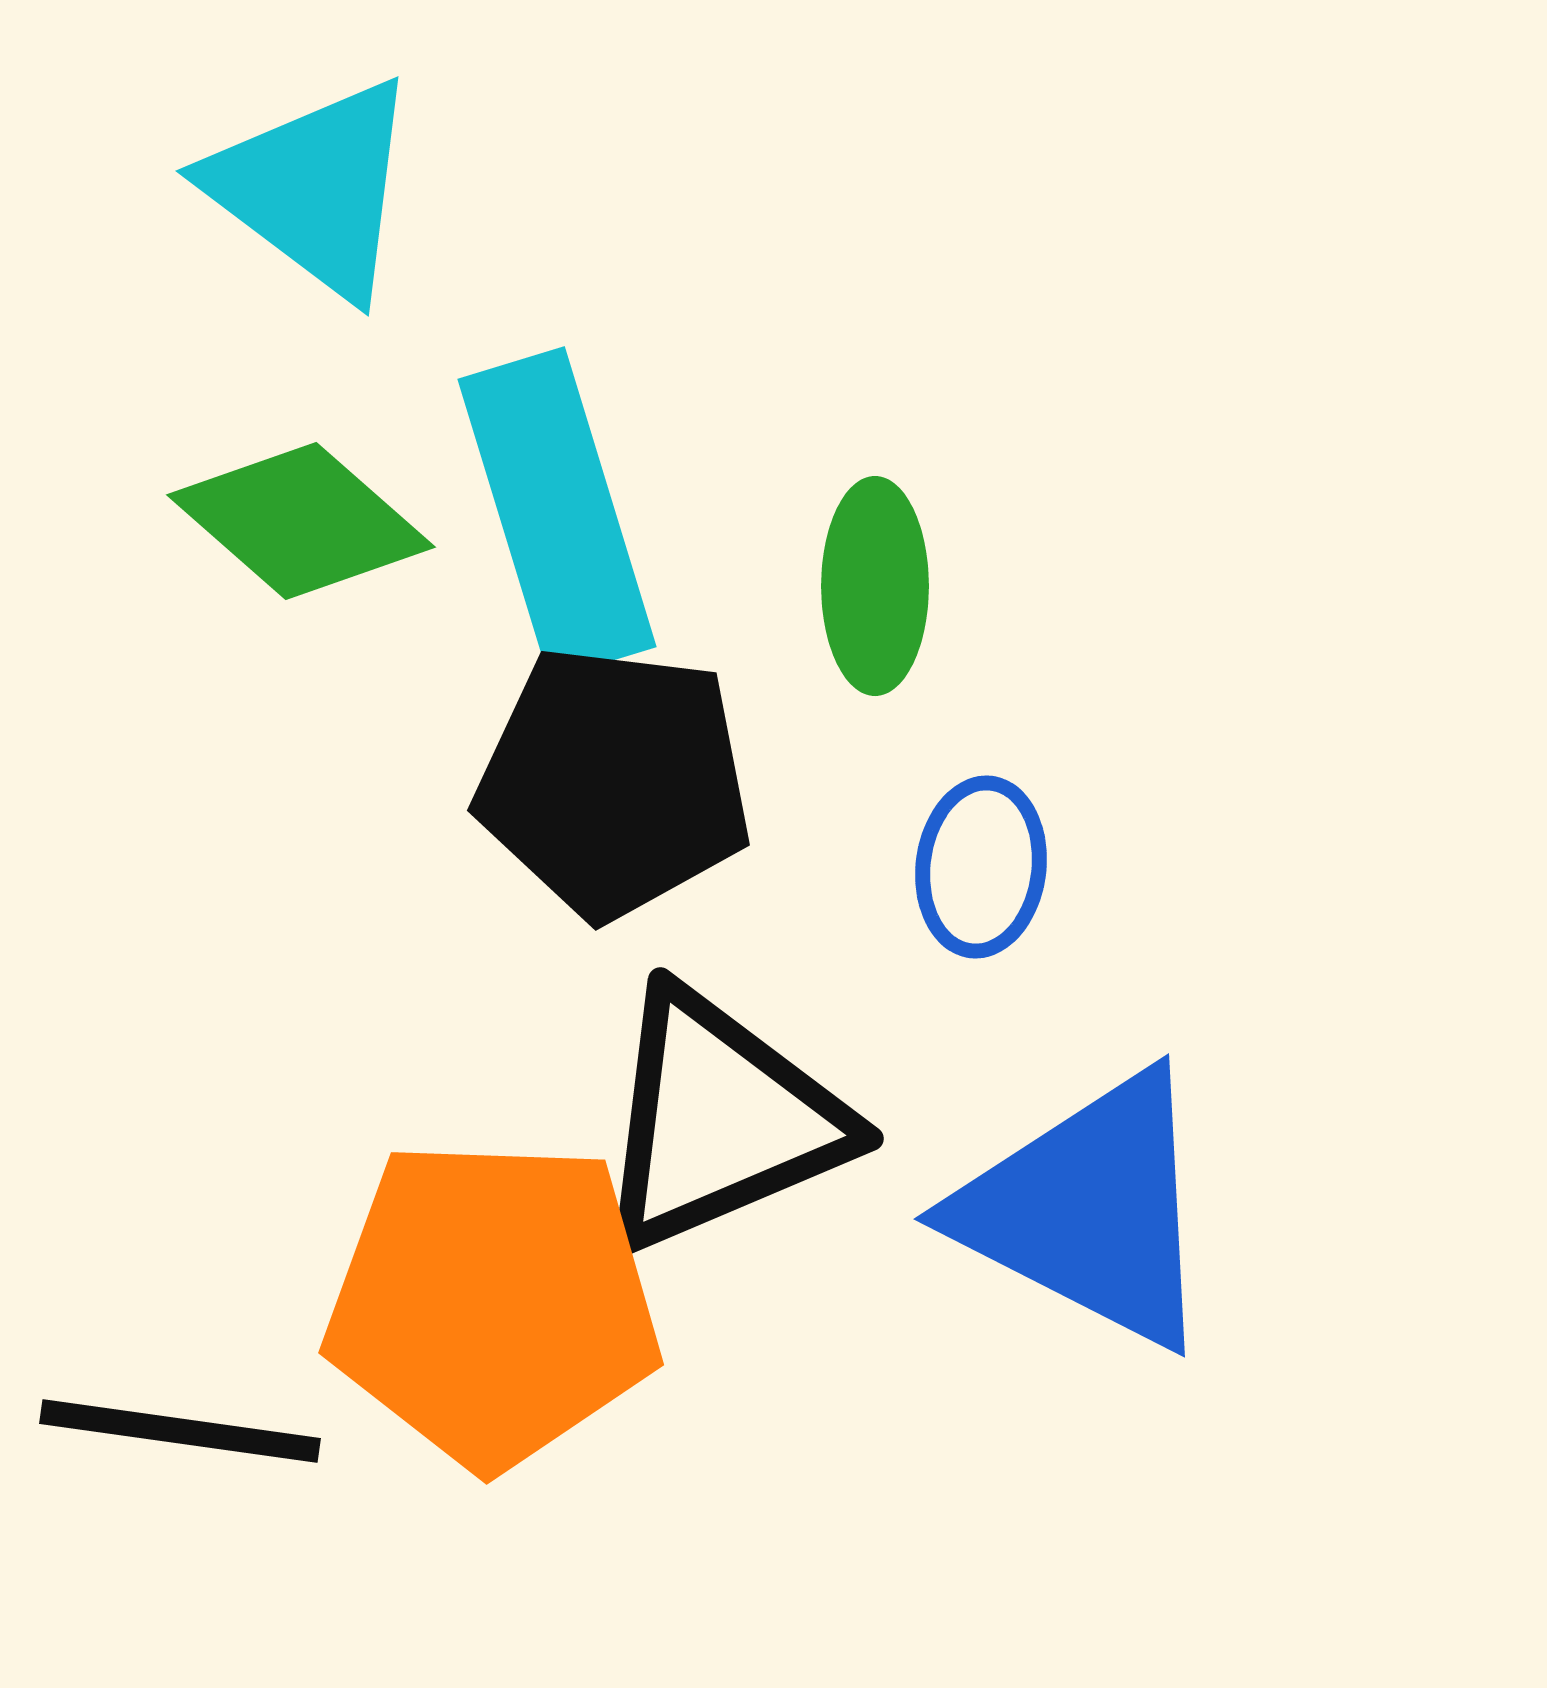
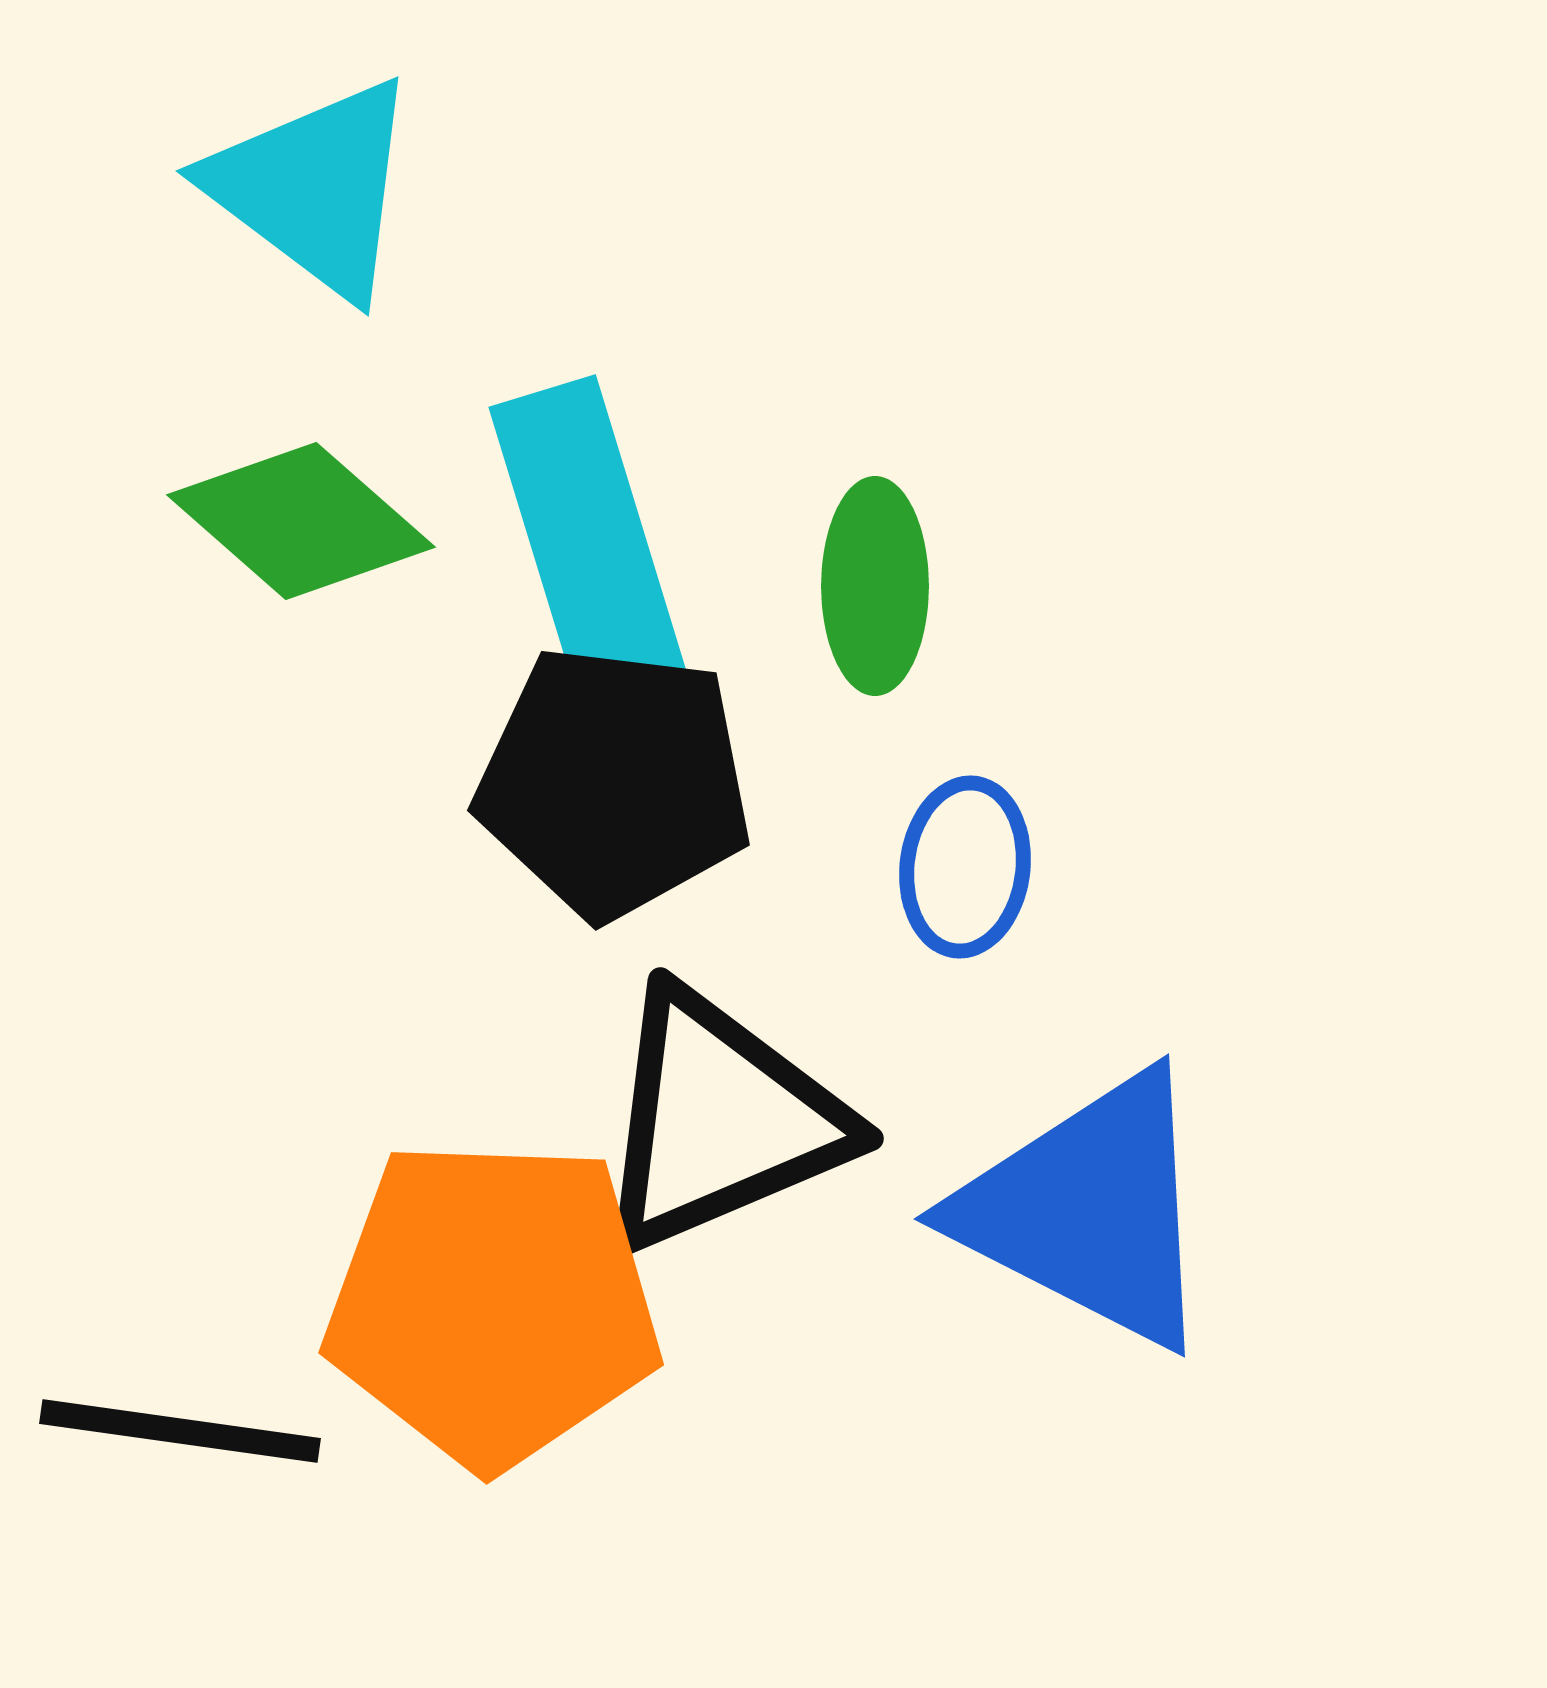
cyan rectangle: moved 31 px right, 28 px down
blue ellipse: moved 16 px left
